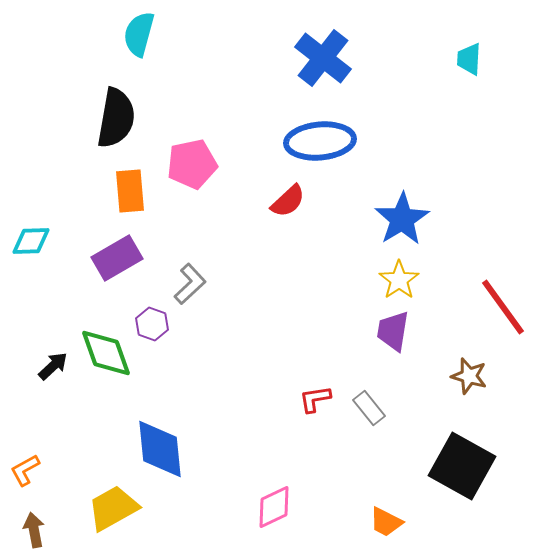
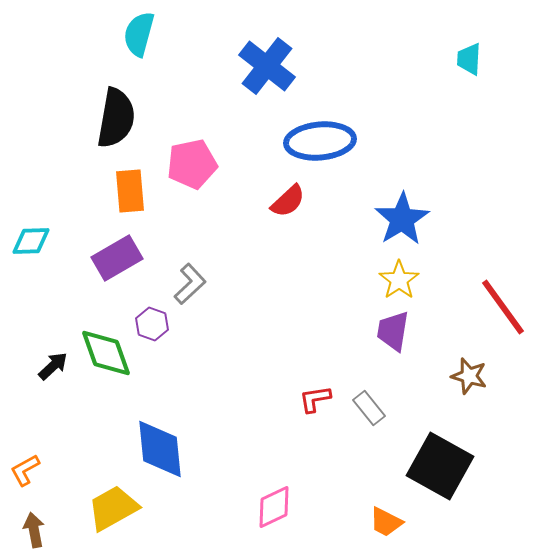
blue cross: moved 56 px left, 8 px down
black square: moved 22 px left
